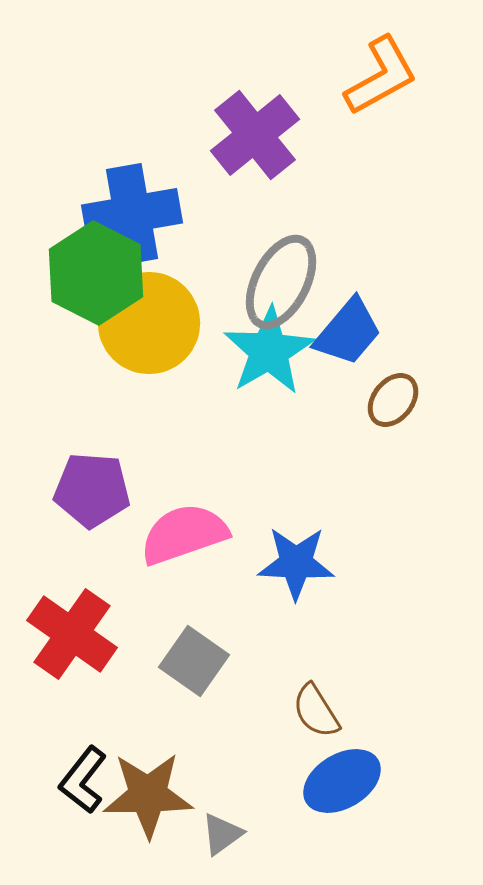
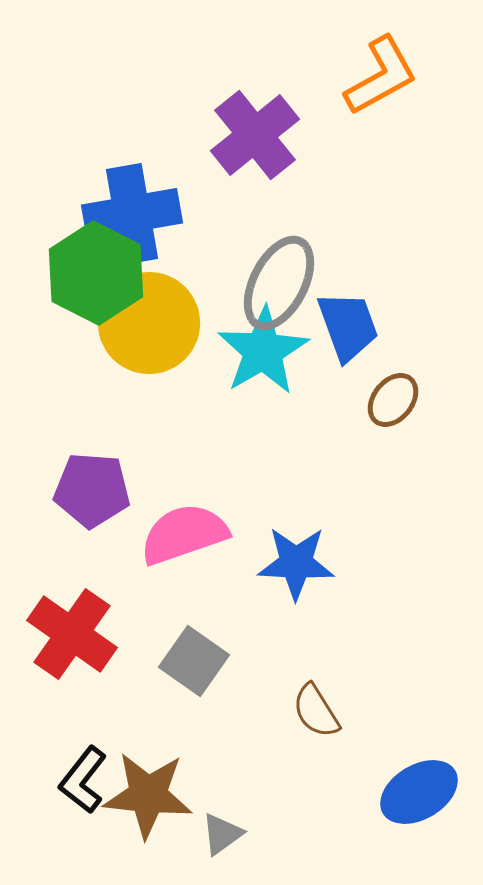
gray ellipse: moved 2 px left, 1 px down
blue trapezoid: moved 6 px up; rotated 60 degrees counterclockwise
cyan star: moved 6 px left
blue ellipse: moved 77 px right, 11 px down
brown star: rotated 6 degrees clockwise
